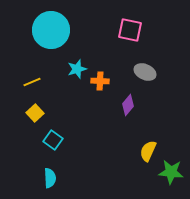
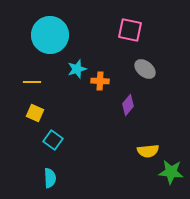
cyan circle: moved 1 px left, 5 px down
gray ellipse: moved 3 px up; rotated 15 degrees clockwise
yellow line: rotated 24 degrees clockwise
yellow square: rotated 24 degrees counterclockwise
yellow semicircle: rotated 120 degrees counterclockwise
